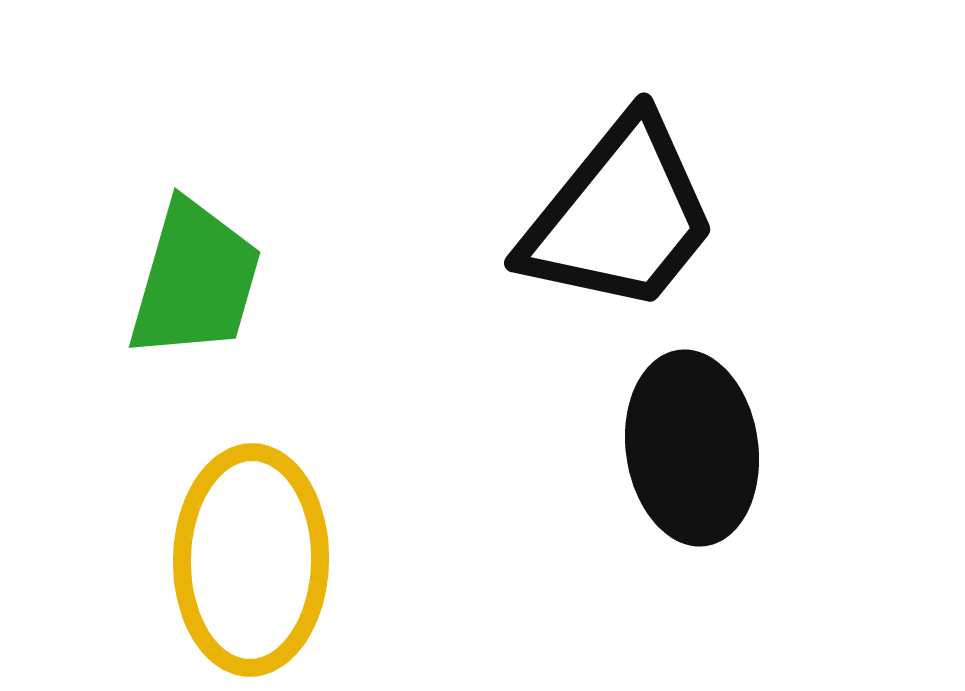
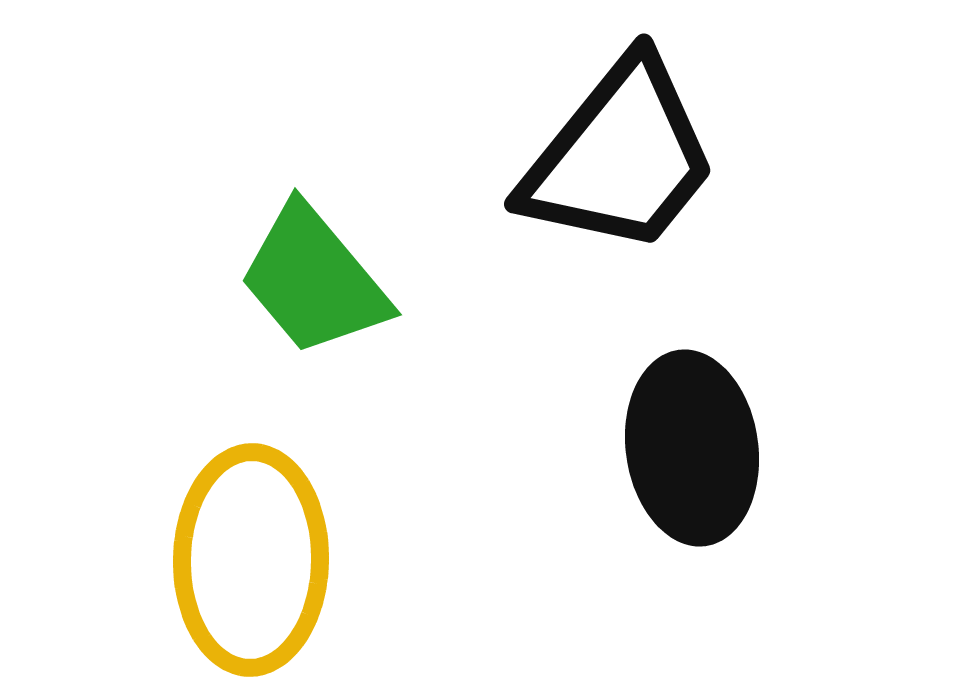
black trapezoid: moved 59 px up
green trapezoid: moved 119 px right; rotated 124 degrees clockwise
